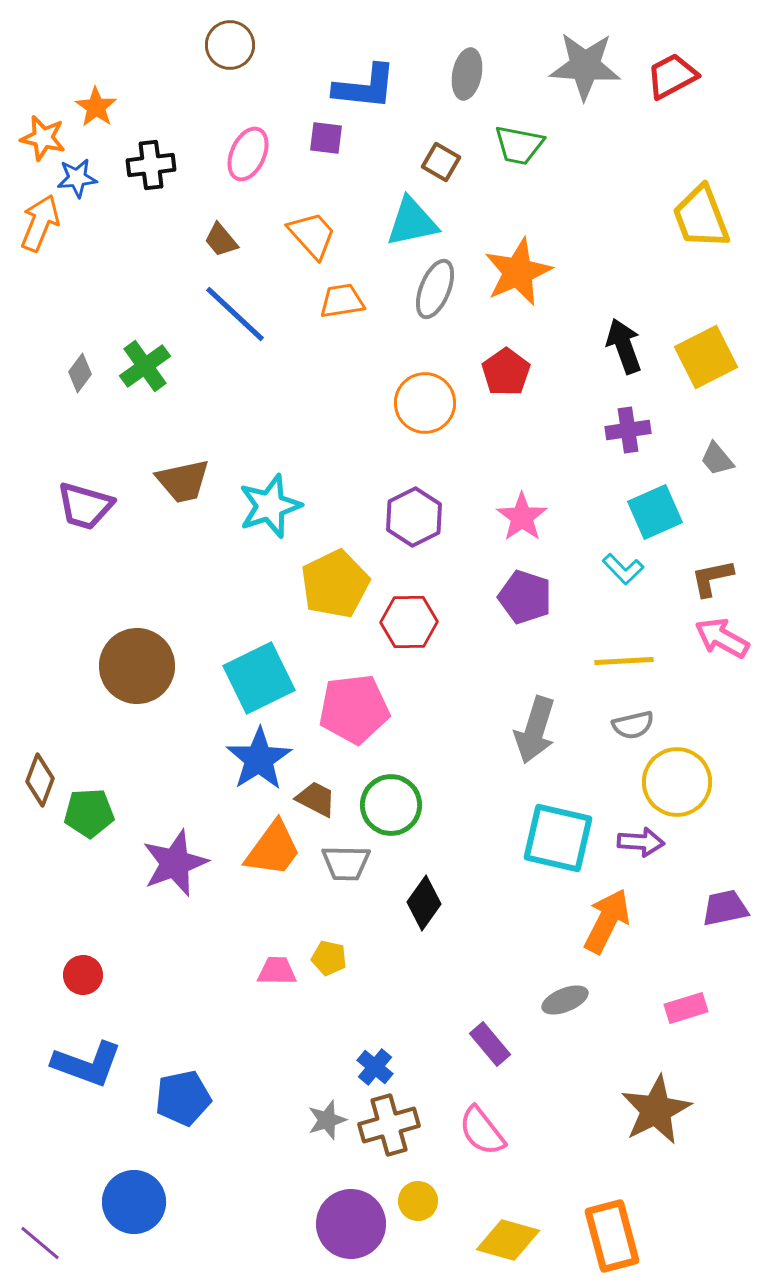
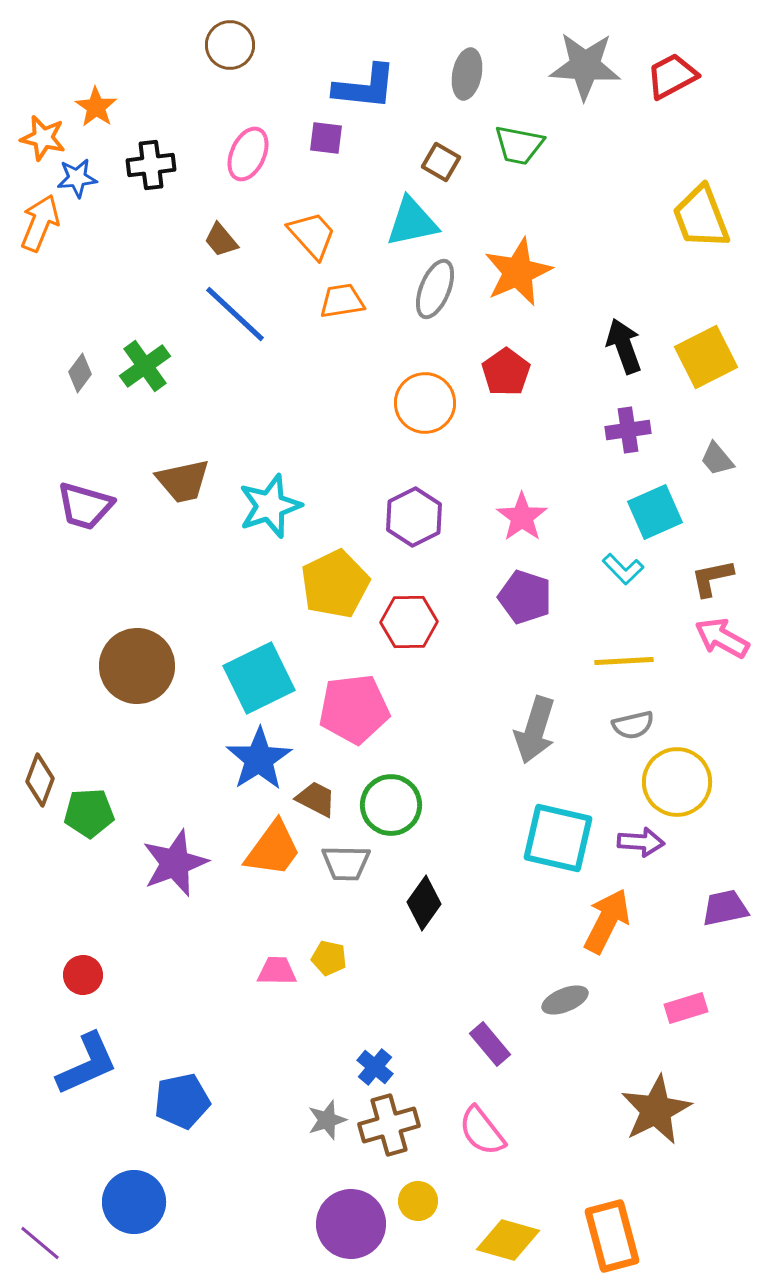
blue L-shape at (87, 1064): rotated 44 degrees counterclockwise
blue pentagon at (183, 1098): moved 1 px left, 3 px down
